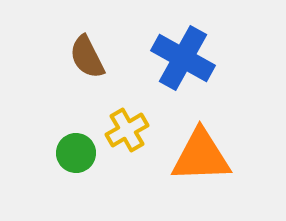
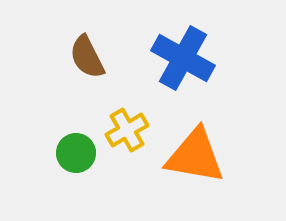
orange triangle: moved 6 px left; rotated 12 degrees clockwise
